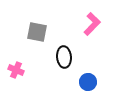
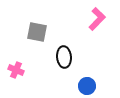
pink L-shape: moved 5 px right, 5 px up
blue circle: moved 1 px left, 4 px down
